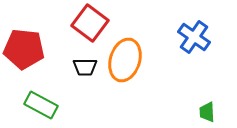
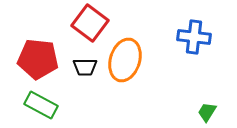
blue cross: rotated 28 degrees counterclockwise
red pentagon: moved 14 px right, 10 px down
green trapezoid: rotated 35 degrees clockwise
